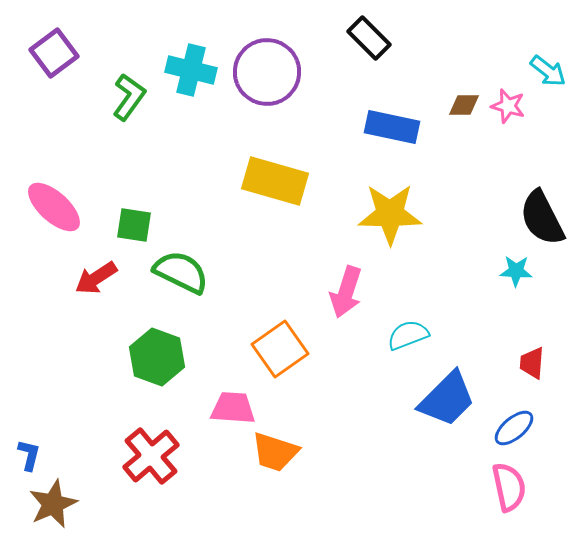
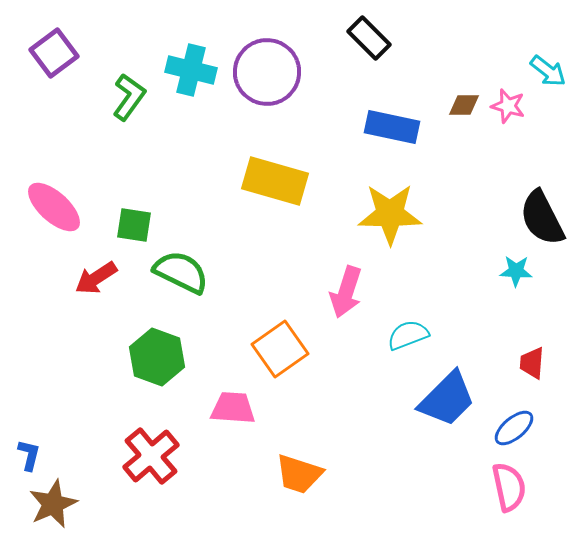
orange trapezoid: moved 24 px right, 22 px down
